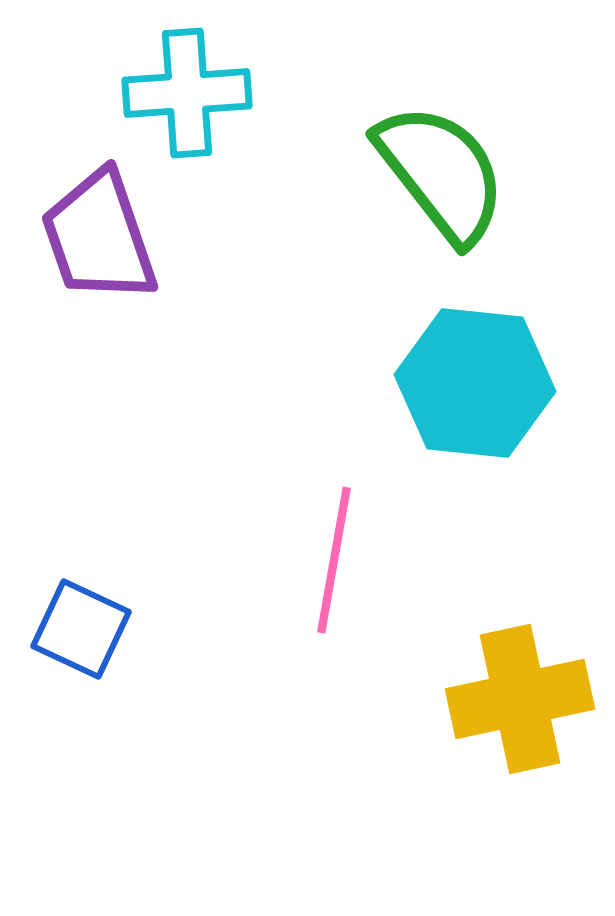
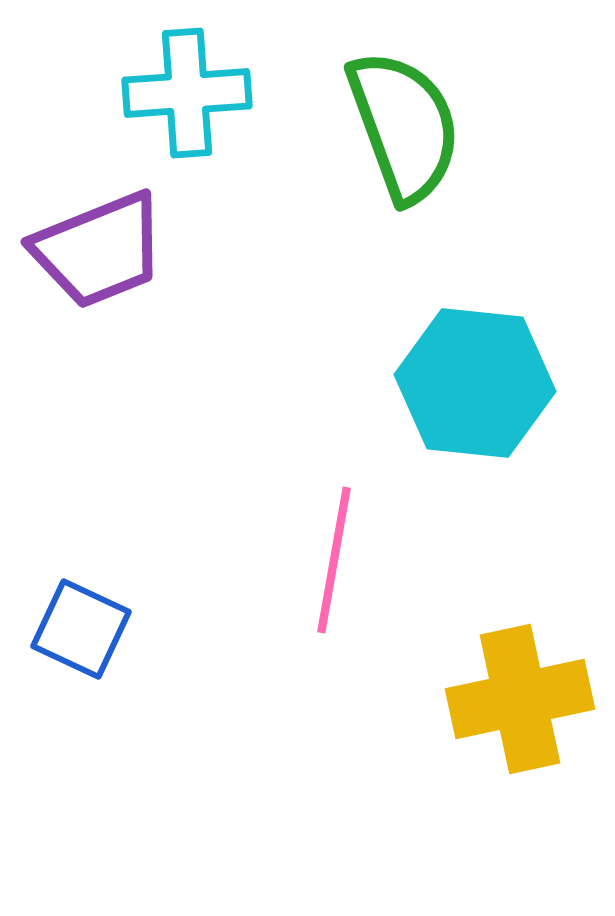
green semicircle: moved 37 px left, 47 px up; rotated 18 degrees clockwise
purple trapezoid: moved 13 px down; rotated 93 degrees counterclockwise
